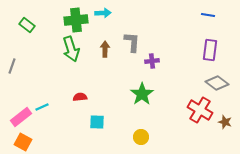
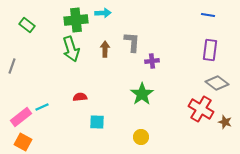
red cross: moved 1 px right, 1 px up
